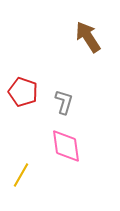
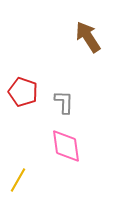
gray L-shape: rotated 15 degrees counterclockwise
yellow line: moved 3 px left, 5 px down
